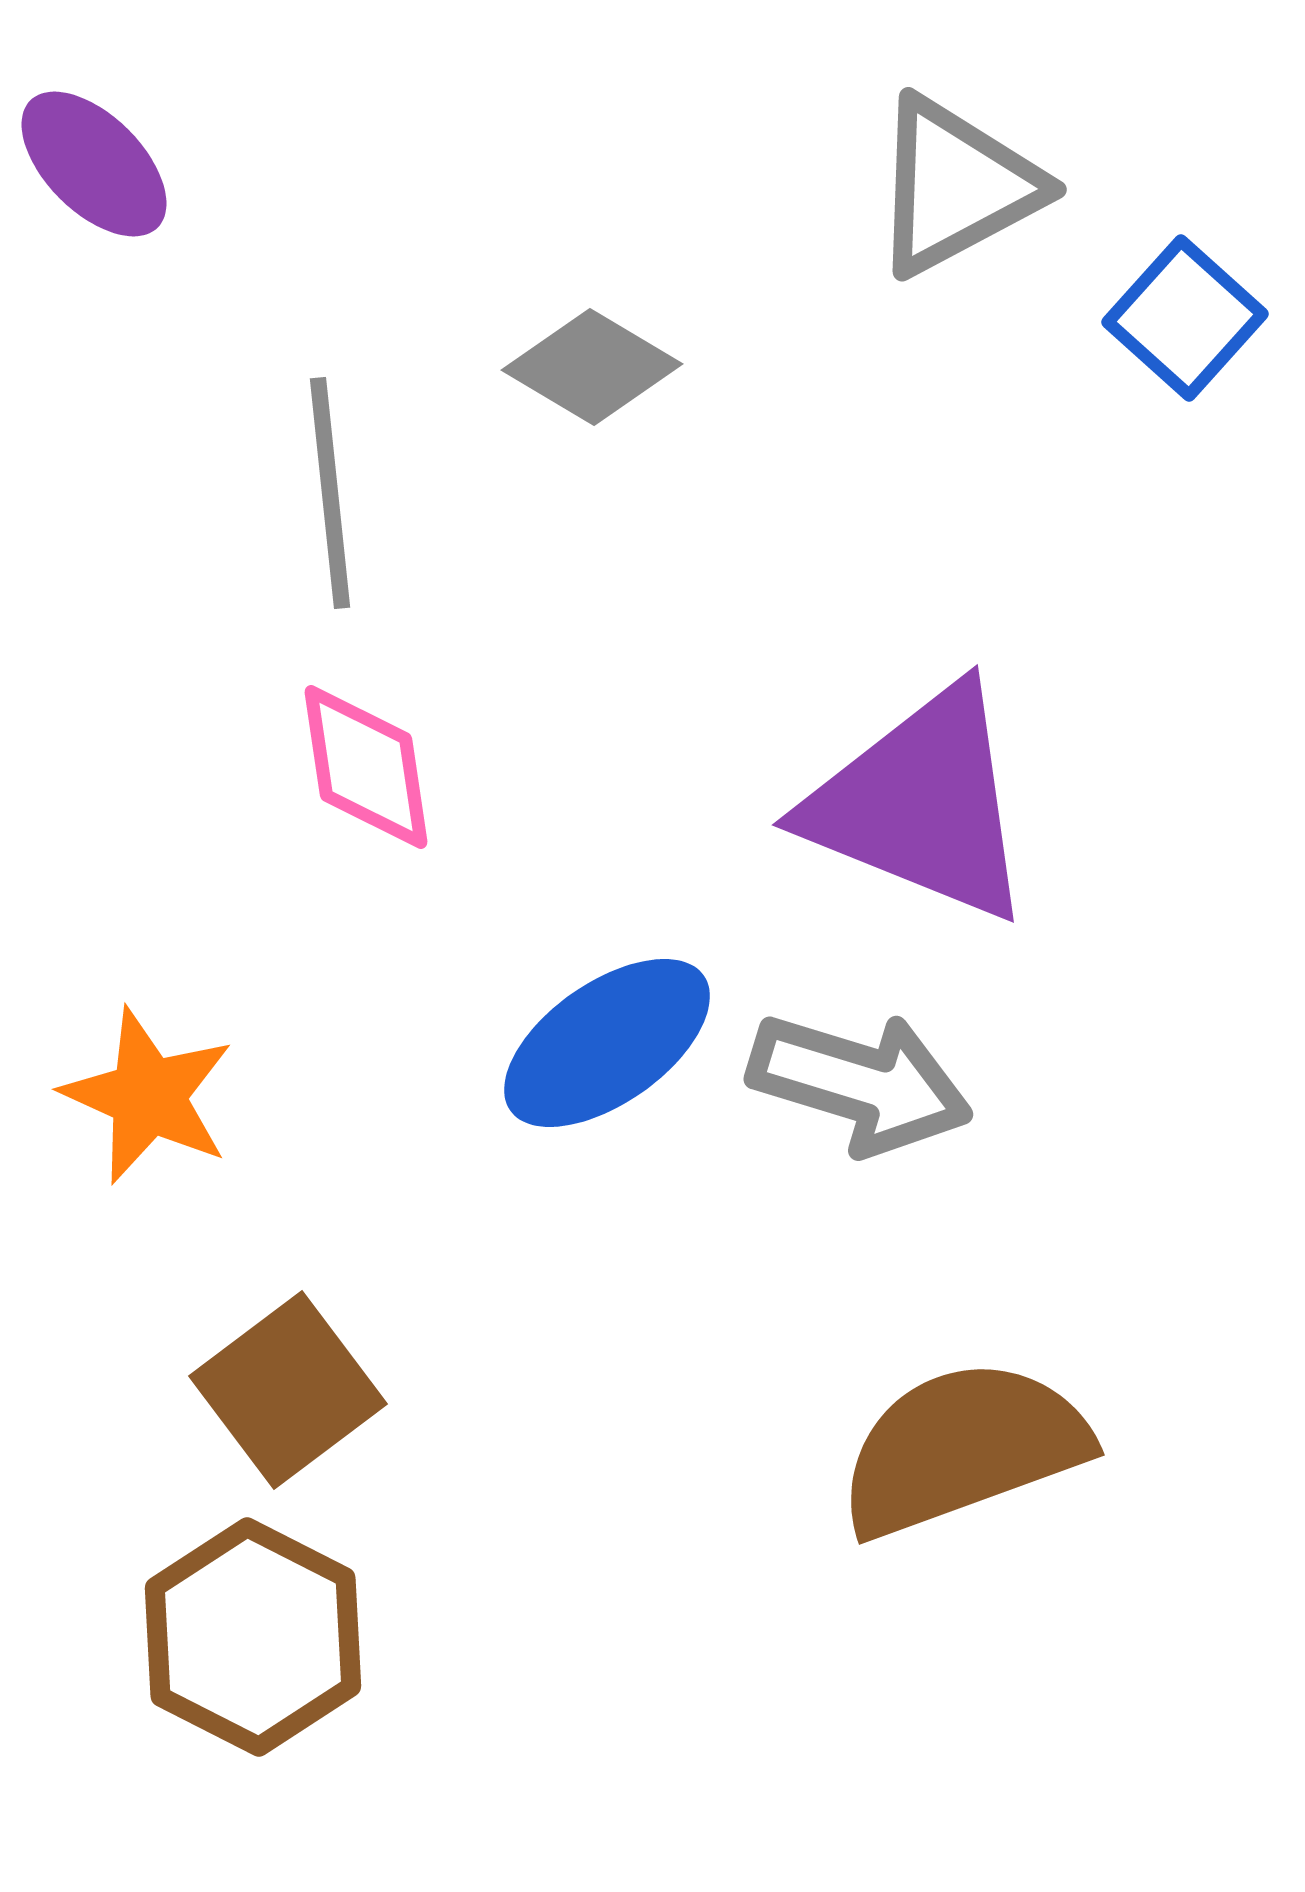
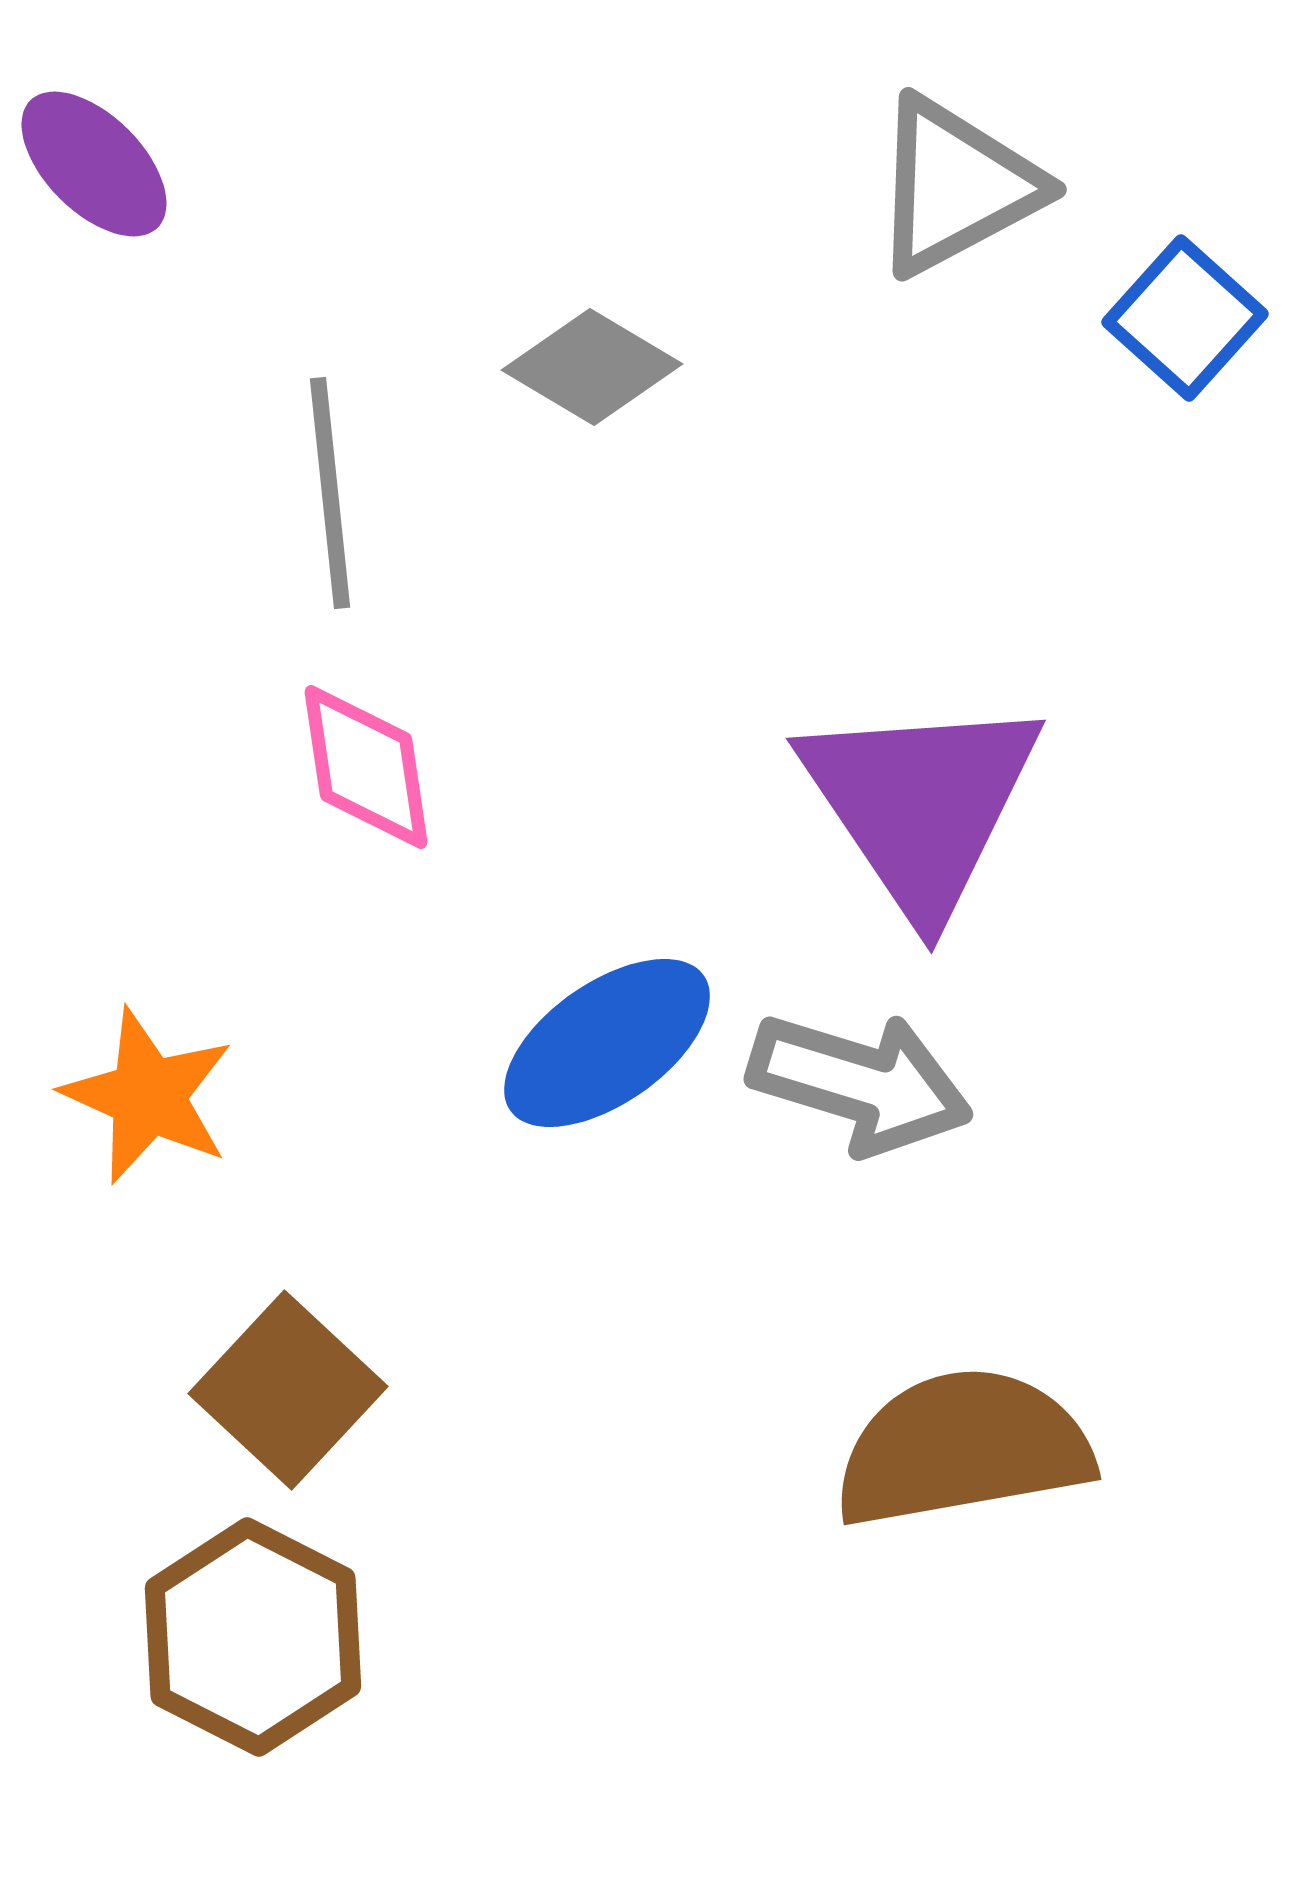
purple triangle: rotated 34 degrees clockwise
brown square: rotated 10 degrees counterclockwise
brown semicircle: rotated 10 degrees clockwise
